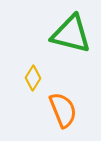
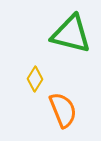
yellow diamond: moved 2 px right, 1 px down
